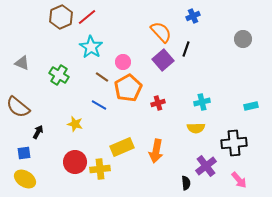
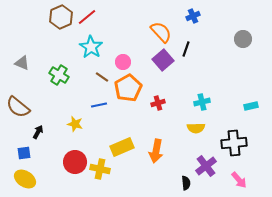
blue line: rotated 42 degrees counterclockwise
yellow cross: rotated 18 degrees clockwise
